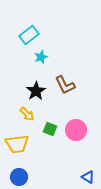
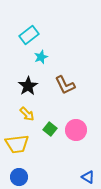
black star: moved 8 px left, 5 px up
green square: rotated 16 degrees clockwise
